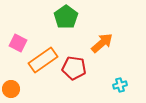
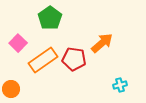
green pentagon: moved 16 px left, 1 px down
pink square: rotated 18 degrees clockwise
red pentagon: moved 9 px up
